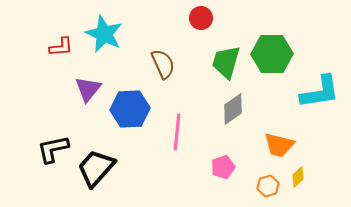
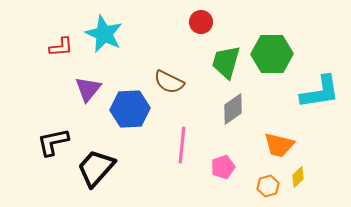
red circle: moved 4 px down
brown semicircle: moved 6 px right, 18 px down; rotated 140 degrees clockwise
pink line: moved 5 px right, 13 px down
black L-shape: moved 7 px up
